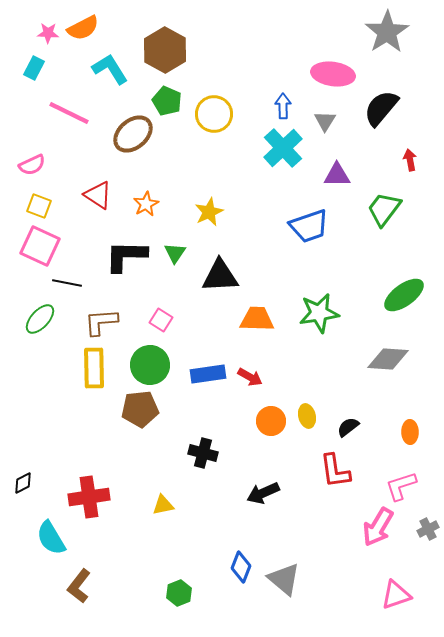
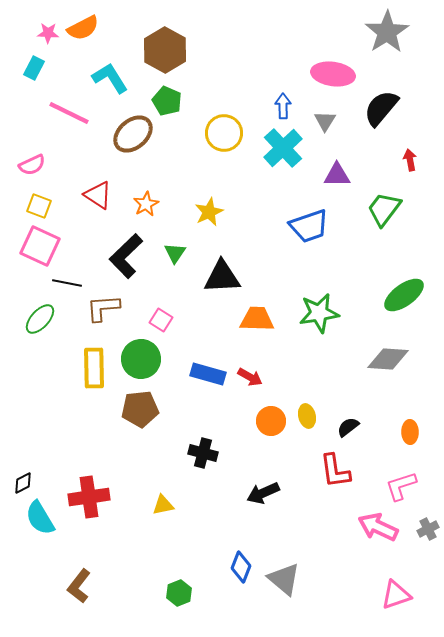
cyan L-shape at (110, 69): moved 9 px down
yellow circle at (214, 114): moved 10 px right, 19 px down
black L-shape at (126, 256): rotated 45 degrees counterclockwise
black triangle at (220, 276): moved 2 px right, 1 px down
brown L-shape at (101, 322): moved 2 px right, 14 px up
green circle at (150, 365): moved 9 px left, 6 px up
blue rectangle at (208, 374): rotated 24 degrees clockwise
pink arrow at (378, 527): rotated 84 degrees clockwise
cyan semicircle at (51, 538): moved 11 px left, 20 px up
